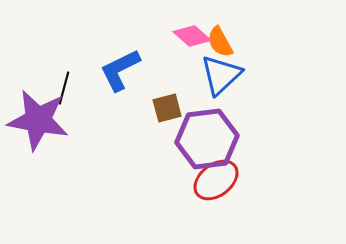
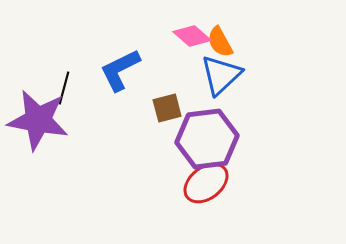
red ellipse: moved 10 px left, 3 px down
